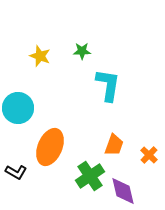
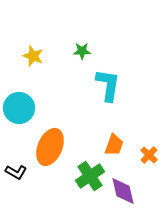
yellow star: moved 7 px left
cyan circle: moved 1 px right
